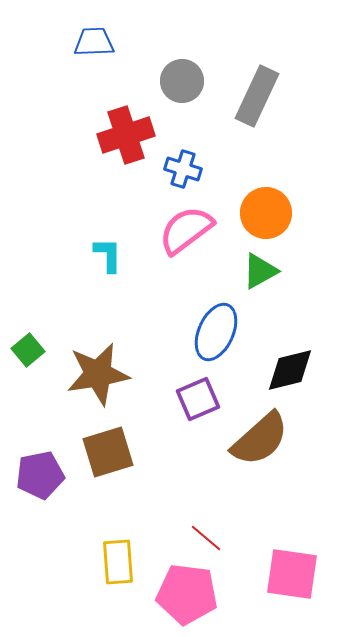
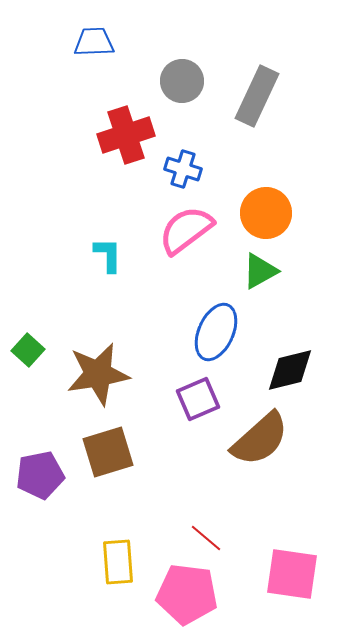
green square: rotated 8 degrees counterclockwise
